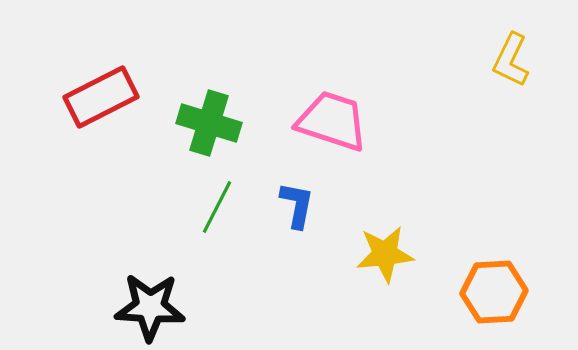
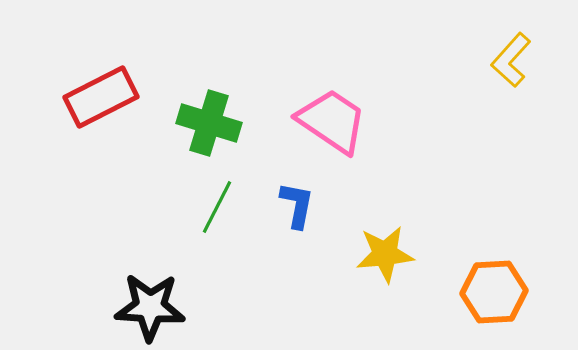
yellow L-shape: rotated 16 degrees clockwise
pink trapezoid: rotated 16 degrees clockwise
